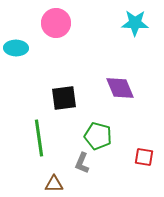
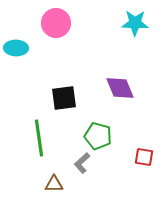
gray L-shape: rotated 25 degrees clockwise
